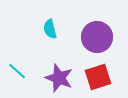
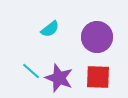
cyan semicircle: rotated 114 degrees counterclockwise
cyan line: moved 14 px right
red square: rotated 20 degrees clockwise
